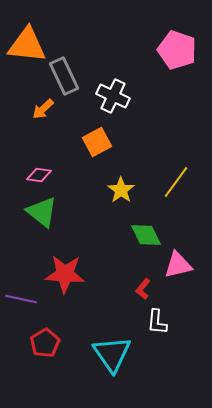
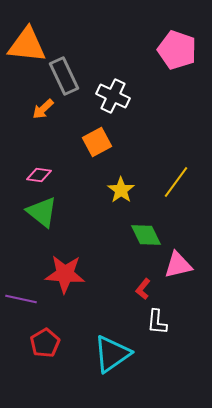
cyan triangle: rotated 30 degrees clockwise
